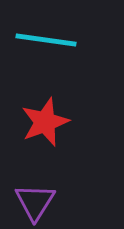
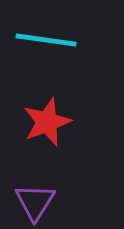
red star: moved 2 px right
